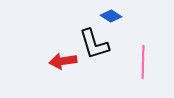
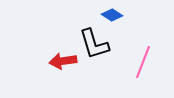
blue diamond: moved 1 px right, 1 px up
pink line: rotated 20 degrees clockwise
